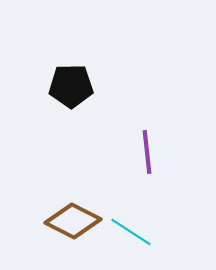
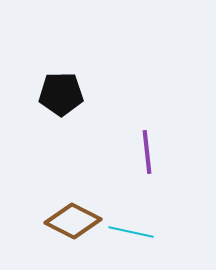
black pentagon: moved 10 px left, 8 px down
cyan line: rotated 21 degrees counterclockwise
